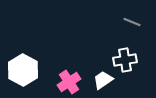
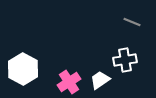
white hexagon: moved 1 px up
white trapezoid: moved 3 px left
